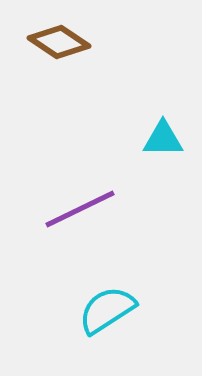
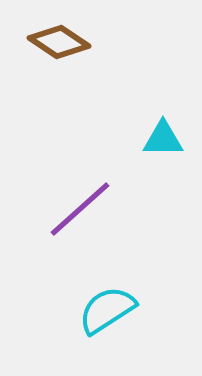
purple line: rotated 16 degrees counterclockwise
